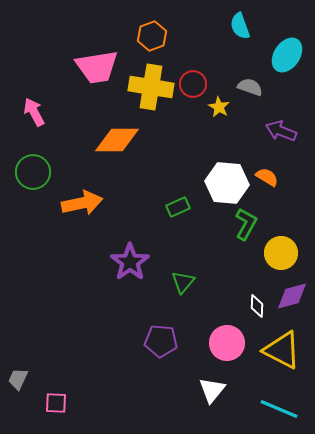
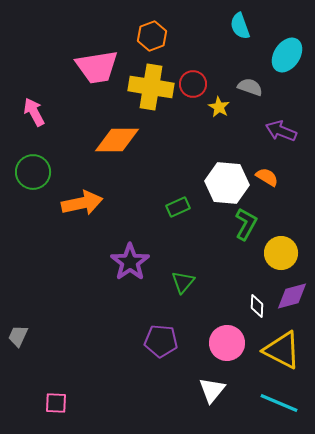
gray trapezoid: moved 43 px up
cyan line: moved 6 px up
